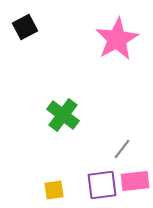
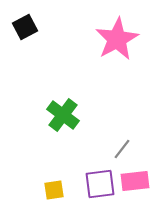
purple square: moved 2 px left, 1 px up
